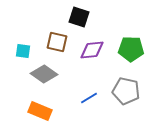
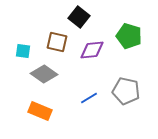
black square: rotated 20 degrees clockwise
green pentagon: moved 2 px left, 13 px up; rotated 15 degrees clockwise
